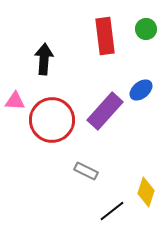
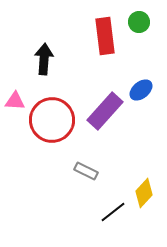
green circle: moved 7 px left, 7 px up
yellow diamond: moved 2 px left, 1 px down; rotated 24 degrees clockwise
black line: moved 1 px right, 1 px down
